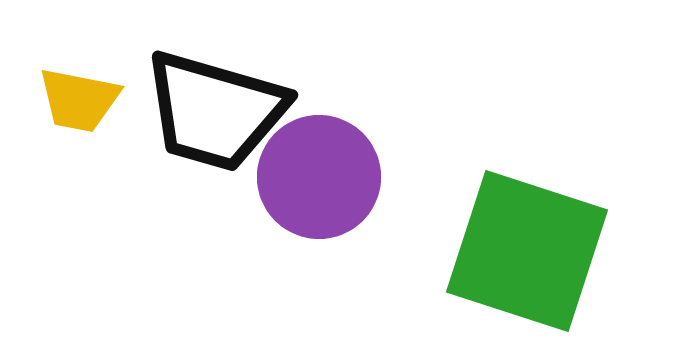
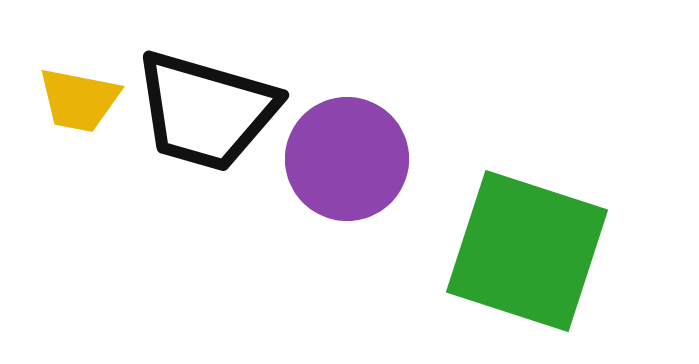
black trapezoid: moved 9 px left
purple circle: moved 28 px right, 18 px up
